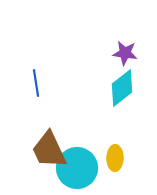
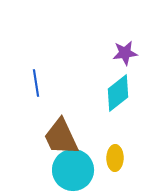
purple star: rotated 15 degrees counterclockwise
cyan diamond: moved 4 px left, 5 px down
brown trapezoid: moved 12 px right, 13 px up
cyan circle: moved 4 px left, 2 px down
